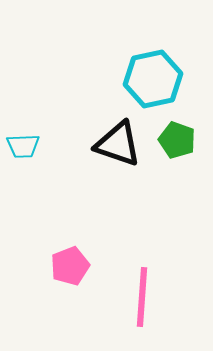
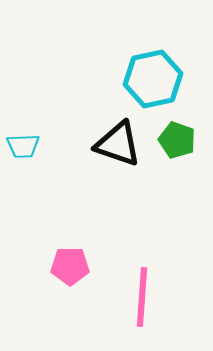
pink pentagon: rotated 21 degrees clockwise
